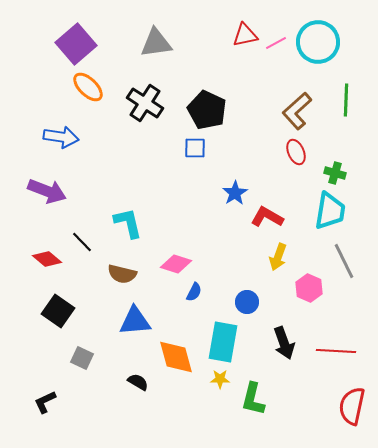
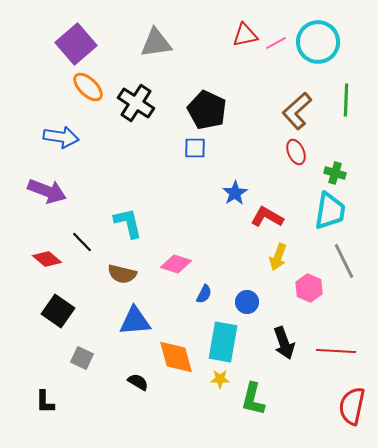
black cross: moved 9 px left
blue semicircle: moved 10 px right, 2 px down
black L-shape: rotated 65 degrees counterclockwise
